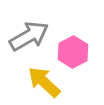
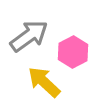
gray arrow: rotated 6 degrees counterclockwise
